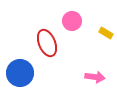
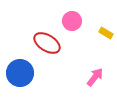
red ellipse: rotated 36 degrees counterclockwise
pink arrow: rotated 60 degrees counterclockwise
